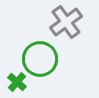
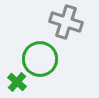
gray cross: rotated 36 degrees counterclockwise
